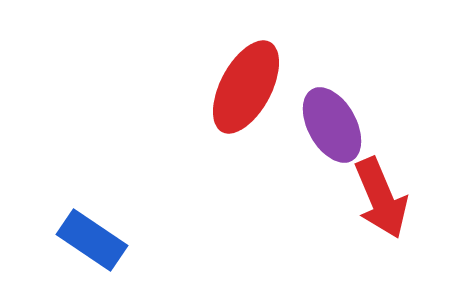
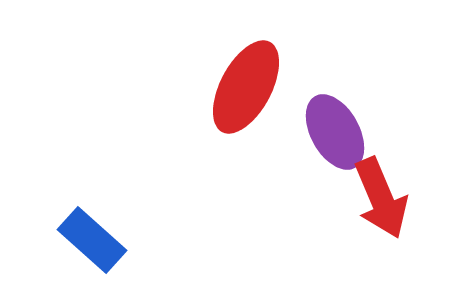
purple ellipse: moved 3 px right, 7 px down
blue rectangle: rotated 8 degrees clockwise
